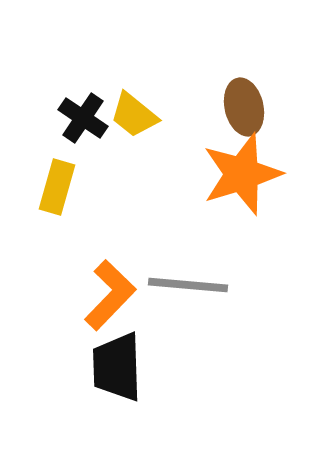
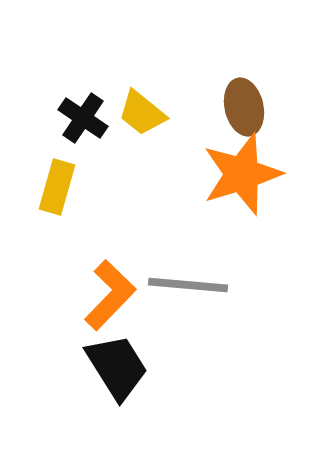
yellow trapezoid: moved 8 px right, 2 px up
black trapezoid: rotated 150 degrees clockwise
